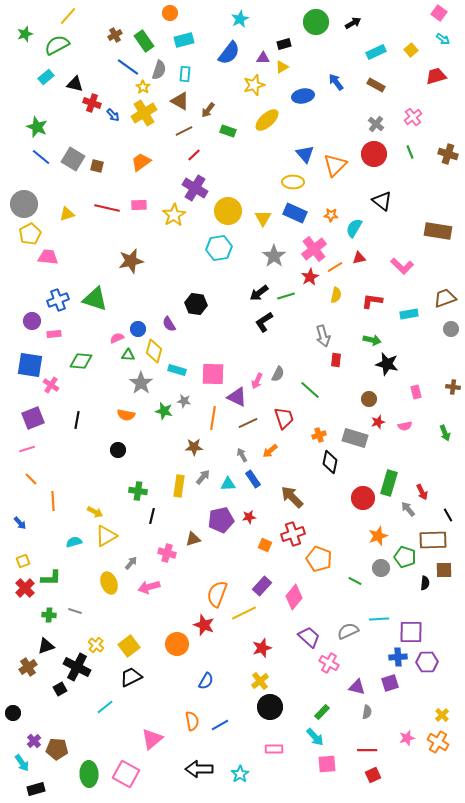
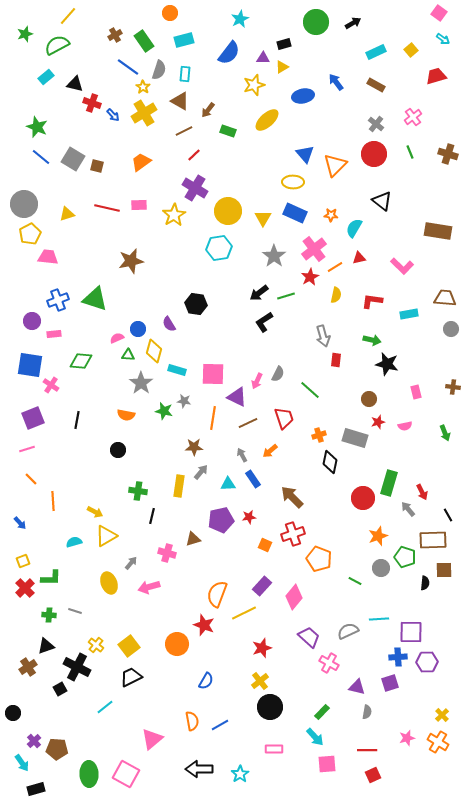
brown trapezoid at (445, 298): rotated 25 degrees clockwise
gray arrow at (203, 477): moved 2 px left, 5 px up
